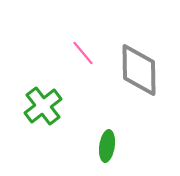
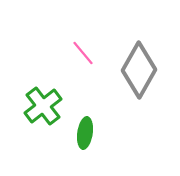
gray diamond: rotated 30 degrees clockwise
green ellipse: moved 22 px left, 13 px up
